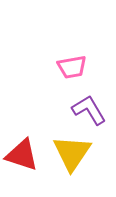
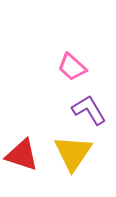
pink trapezoid: rotated 52 degrees clockwise
yellow triangle: moved 1 px right
